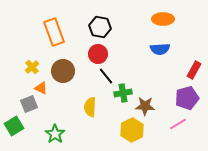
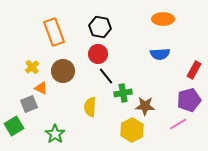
blue semicircle: moved 5 px down
purple pentagon: moved 2 px right, 2 px down
